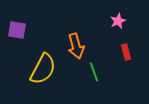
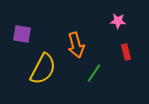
pink star: rotated 28 degrees clockwise
purple square: moved 5 px right, 4 px down
orange arrow: moved 1 px up
green line: moved 1 px down; rotated 54 degrees clockwise
